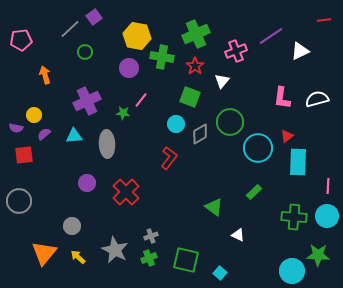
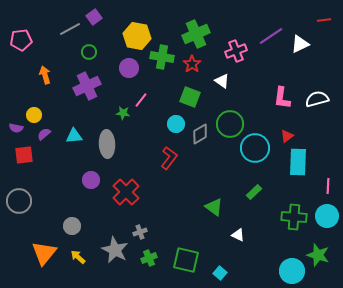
gray line at (70, 29): rotated 15 degrees clockwise
white triangle at (300, 51): moved 7 px up
green circle at (85, 52): moved 4 px right
red star at (195, 66): moved 3 px left, 2 px up
white triangle at (222, 81): rotated 35 degrees counterclockwise
purple cross at (87, 101): moved 15 px up
green circle at (230, 122): moved 2 px down
cyan circle at (258, 148): moved 3 px left
purple circle at (87, 183): moved 4 px right, 3 px up
gray cross at (151, 236): moved 11 px left, 4 px up
green star at (318, 255): rotated 15 degrees clockwise
